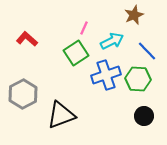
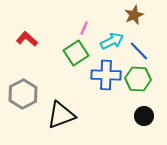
blue line: moved 8 px left
blue cross: rotated 20 degrees clockwise
